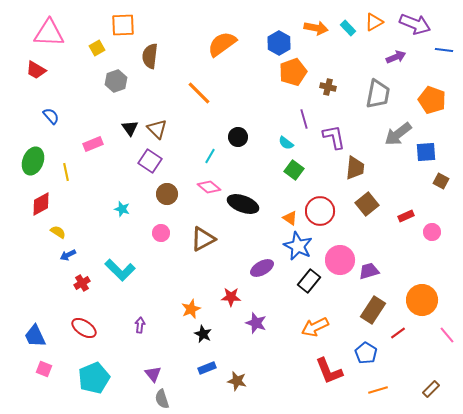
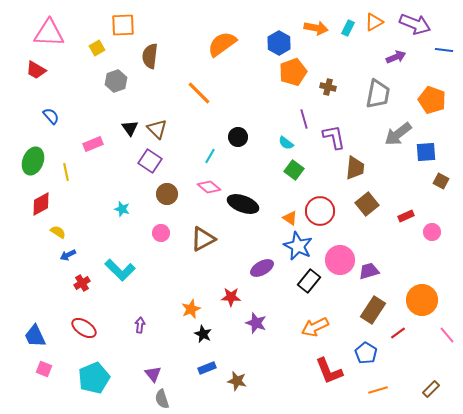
cyan rectangle at (348, 28): rotated 70 degrees clockwise
